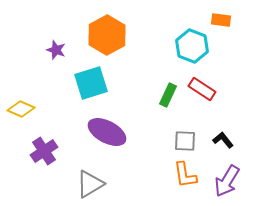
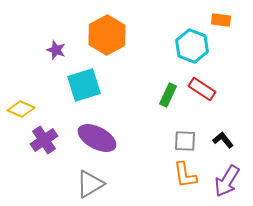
cyan square: moved 7 px left, 2 px down
purple ellipse: moved 10 px left, 6 px down
purple cross: moved 11 px up
